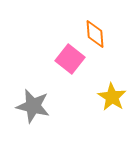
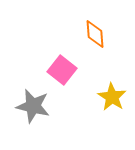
pink square: moved 8 px left, 11 px down
